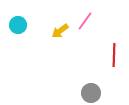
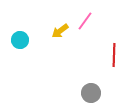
cyan circle: moved 2 px right, 15 px down
